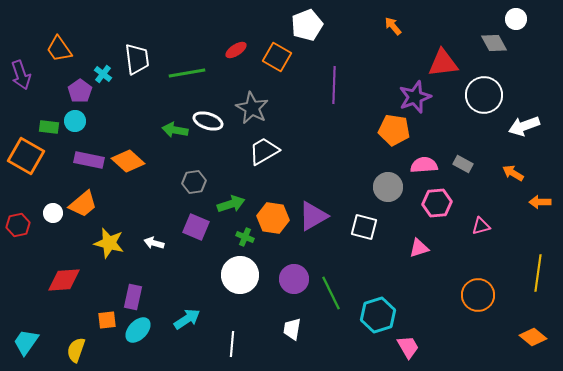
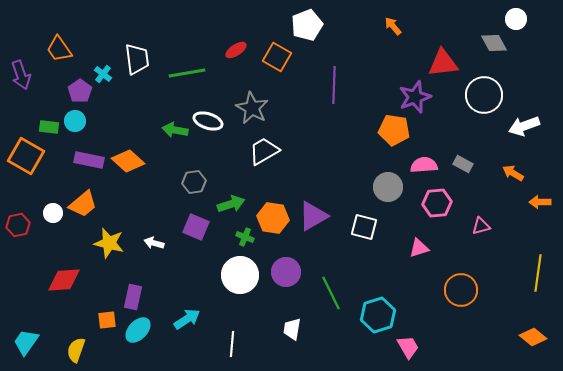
purple circle at (294, 279): moved 8 px left, 7 px up
orange circle at (478, 295): moved 17 px left, 5 px up
